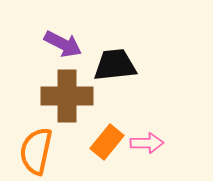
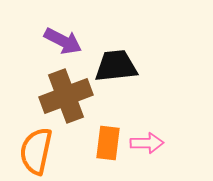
purple arrow: moved 3 px up
black trapezoid: moved 1 px right, 1 px down
brown cross: moved 1 px left; rotated 21 degrees counterclockwise
orange rectangle: moved 1 px right, 1 px down; rotated 32 degrees counterclockwise
